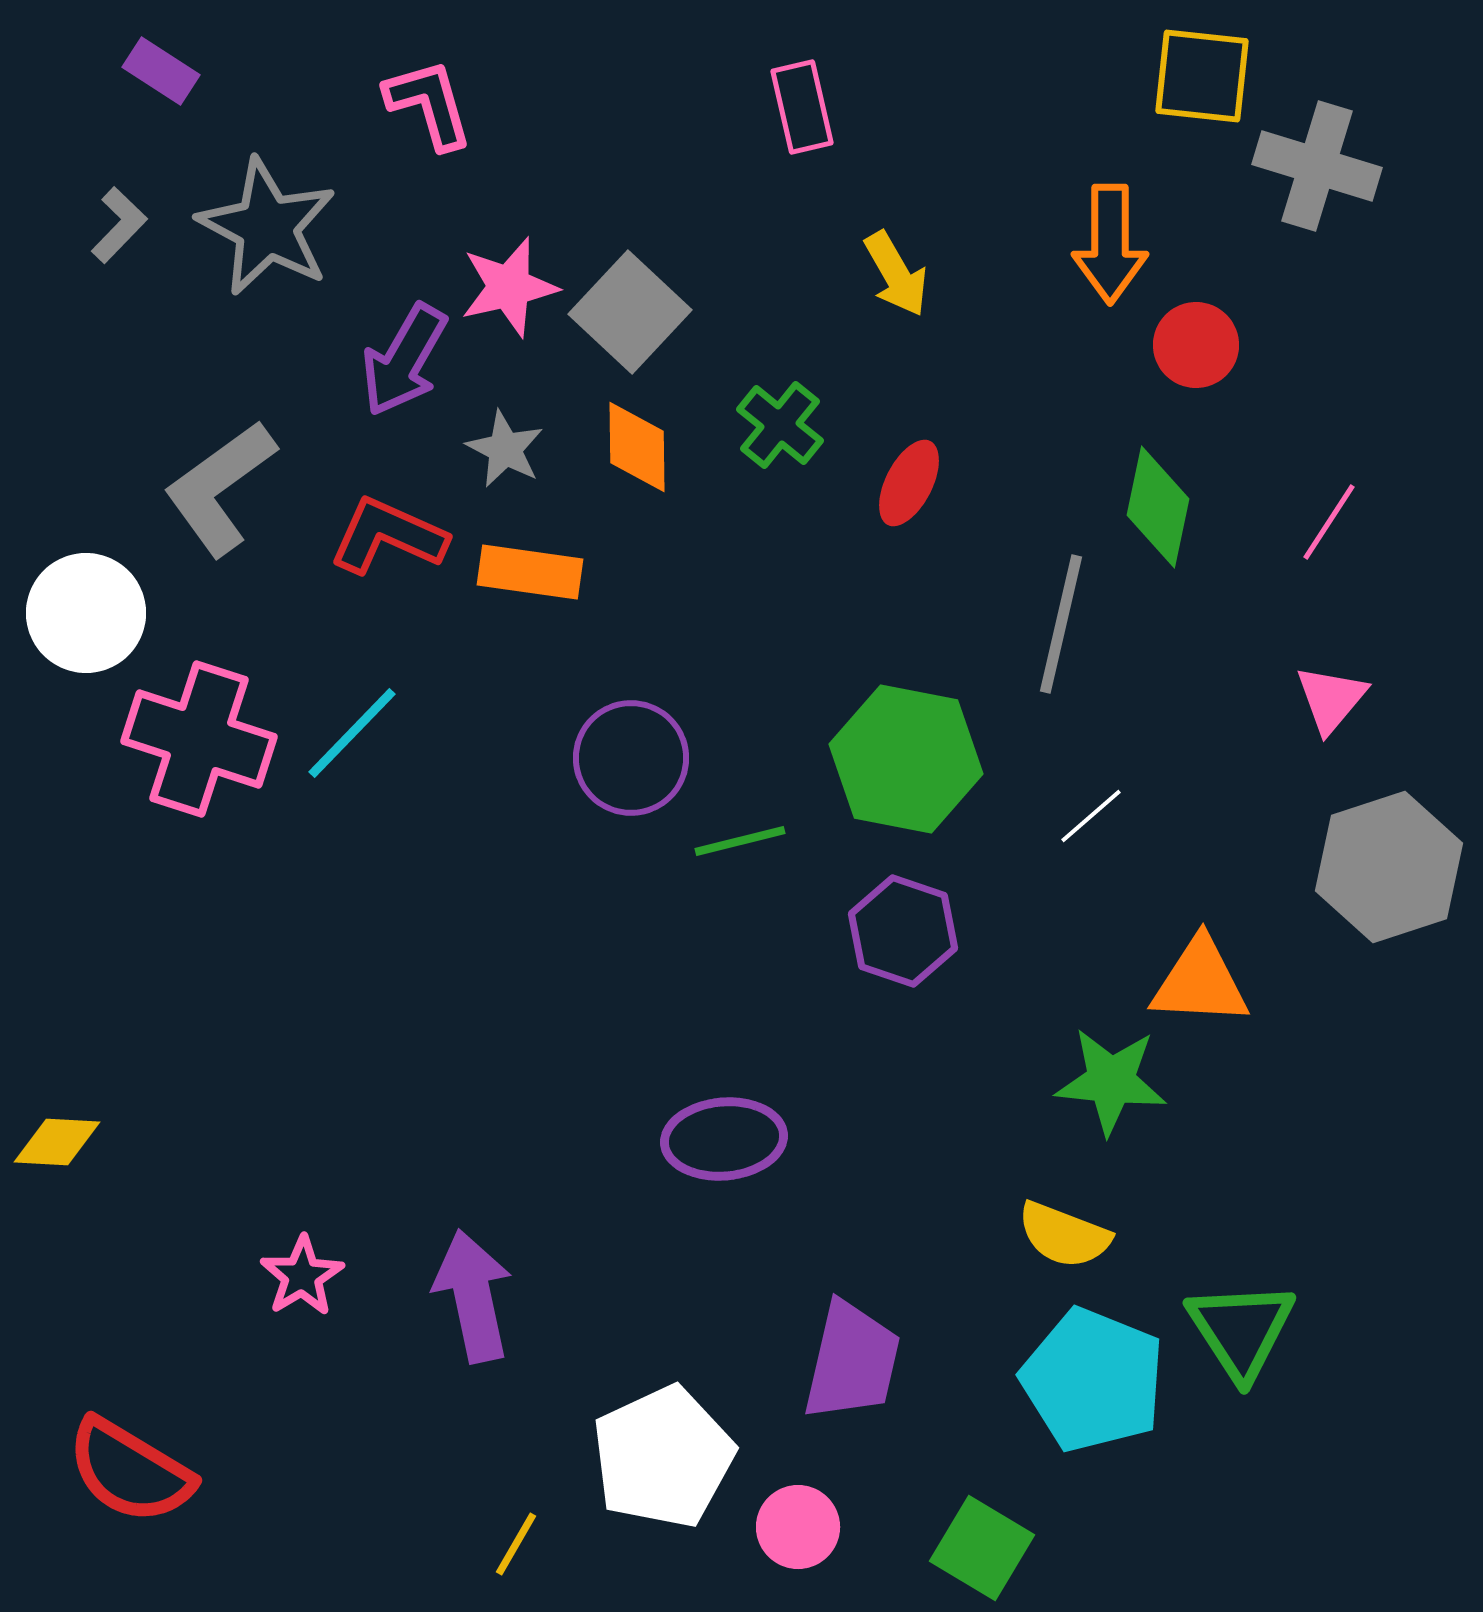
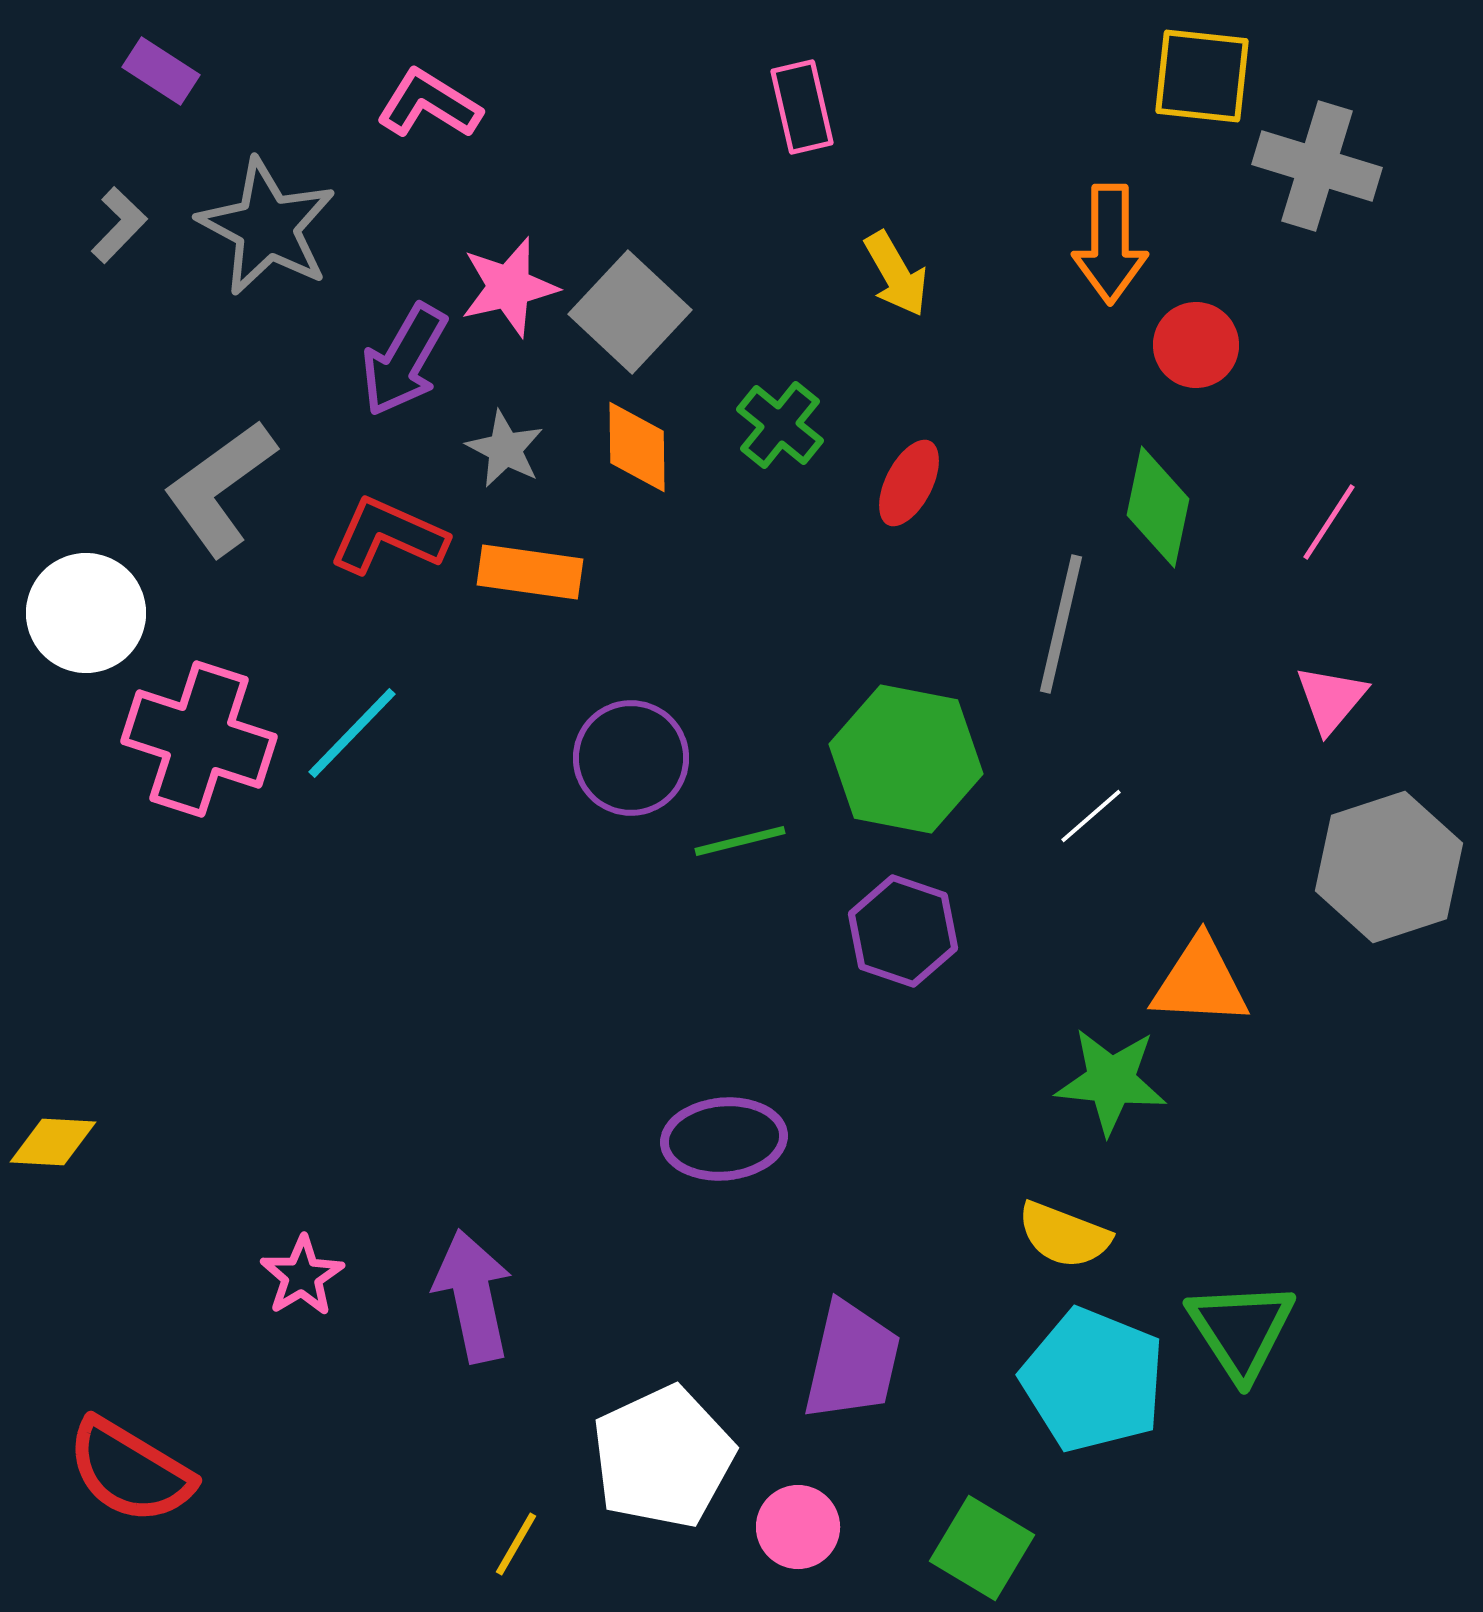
pink L-shape at (429, 104): rotated 42 degrees counterclockwise
yellow diamond at (57, 1142): moved 4 px left
